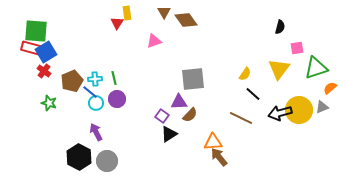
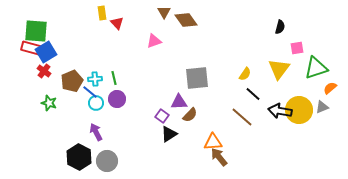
yellow rectangle: moved 25 px left
red triangle: rotated 16 degrees counterclockwise
gray square: moved 4 px right, 1 px up
black arrow: moved 2 px up; rotated 25 degrees clockwise
brown line: moved 1 px right, 1 px up; rotated 15 degrees clockwise
